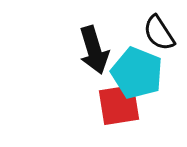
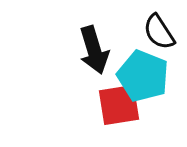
black semicircle: moved 1 px up
cyan pentagon: moved 6 px right, 3 px down
